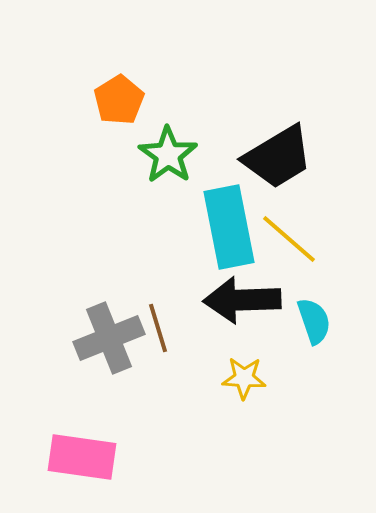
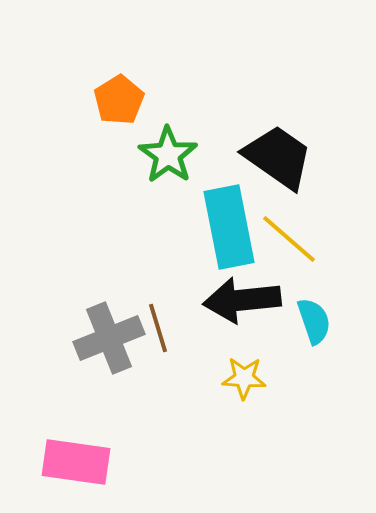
black trapezoid: rotated 114 degrees counterclockwise
black arrow: rotated 4 degrees counterclockwise
pink rectangle: moved 6 px left, 5 px down
